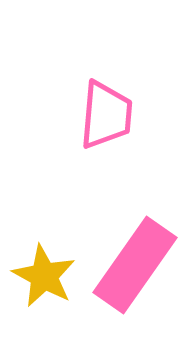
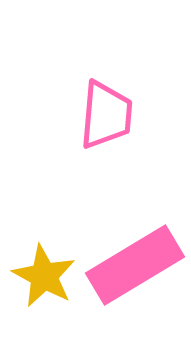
pink rectangle: rotated 24 degrees clockwise
